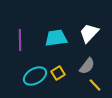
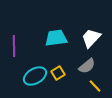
white trapezoid: moved 2 px right, 5 px down
purple line: moved 6 px left, 6 px down
gray semicircle: rotated 12 degrees clockwise
yellow line: moved 1 px down
